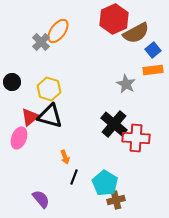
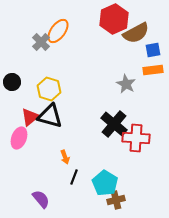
blue square: rotated 28 degrees clockwise
